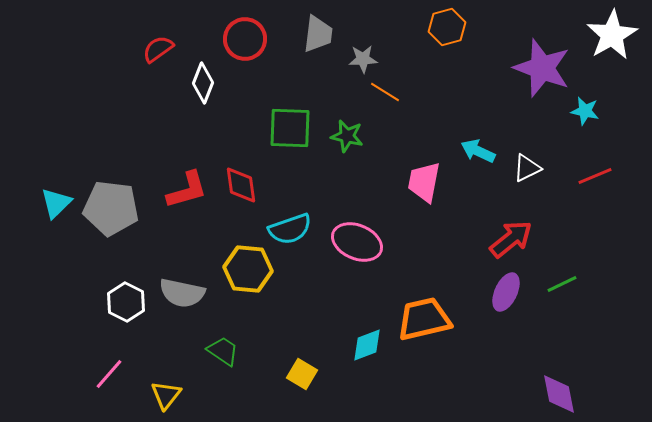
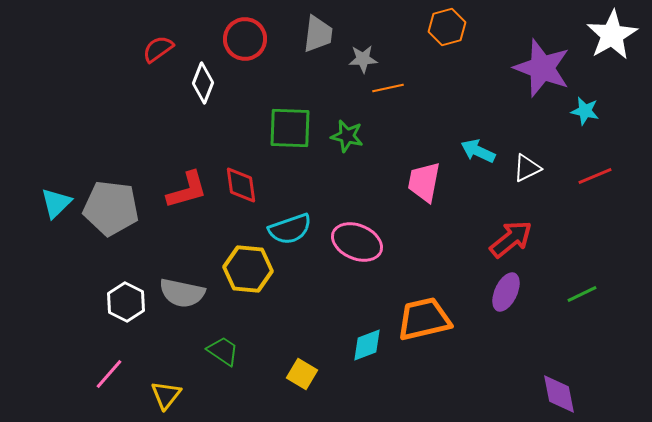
orange line: moved 3 px right, 4 px up; rotated 44 degrees counterclockwise
green line: moved 20 px right, 10 px down
